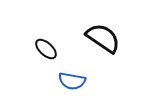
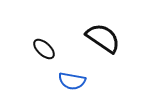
black ellipse: moved 2 px left
